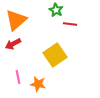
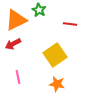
green star: moved 17 px left
orange triangle: rotated 15 degrees clockwise
orange star: moved 19 px right
